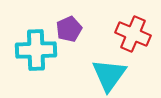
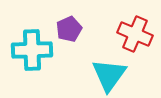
red cross: moved 2 px right
cyan cross: moved 4 px left
